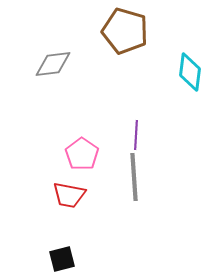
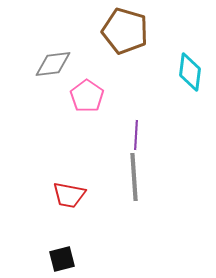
pink pentagon: moved 5 px right, 58 px up
